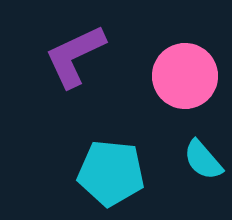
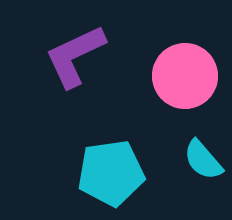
cyan pentagon: rotated 14 degrees counterclockwise
